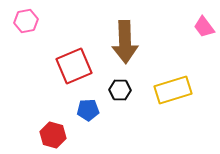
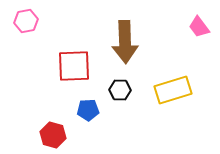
pink trapezoid: moved 5 px left
red square: rotated 21 degrees clockwise
